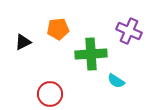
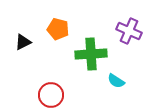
orange pentagon: rotated 20 degrees clockwise
red circle: moved 1 px right, 1 px down
